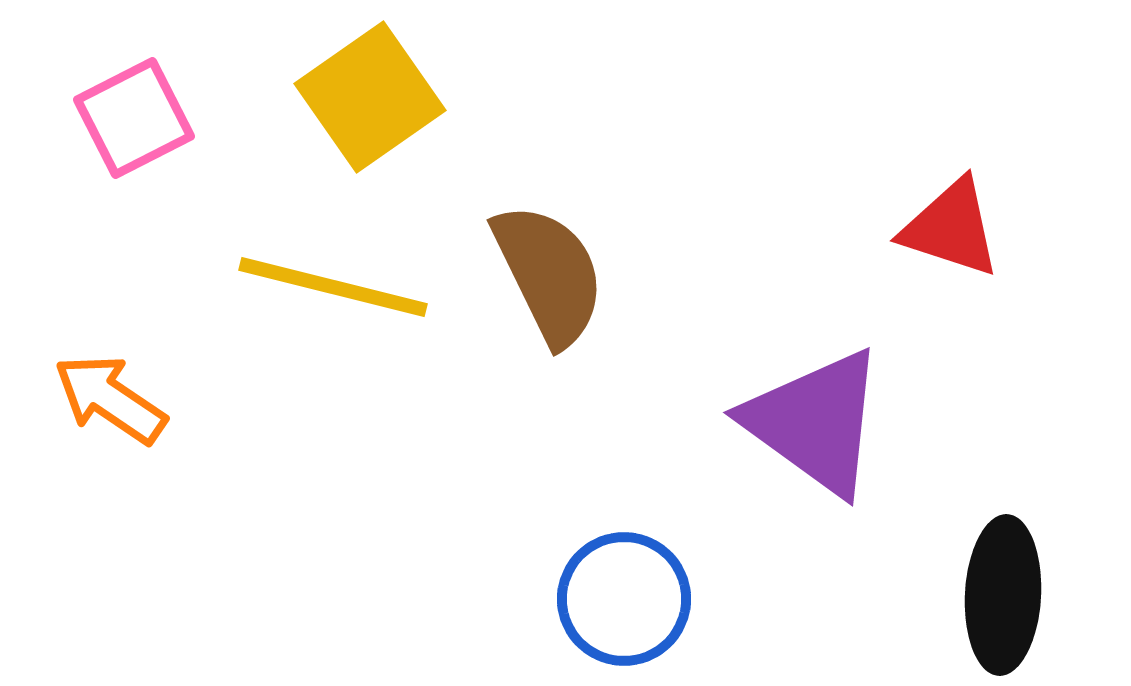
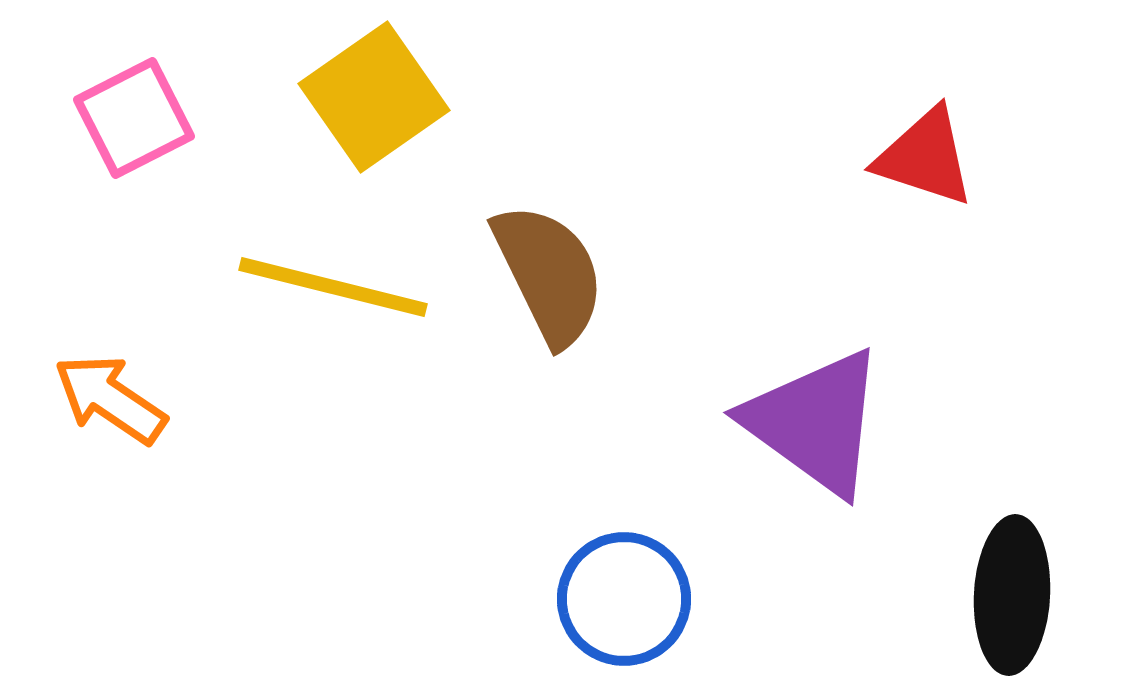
yellow square: moved 4 px right
red triangle: moved 26 px left, 71 px up
black ellipse: moved 9 px right
